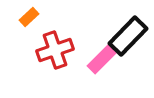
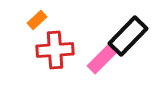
orange rectangle: moved 8 px right, 3 px down
red cross: rotated 15 degrees clockwise
